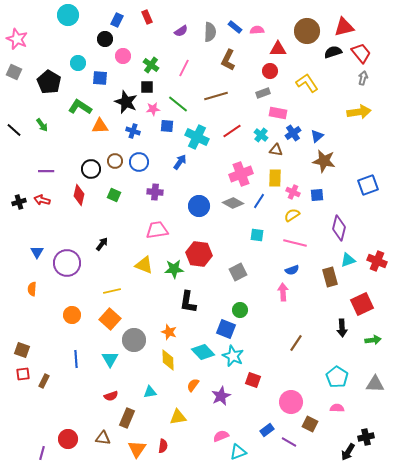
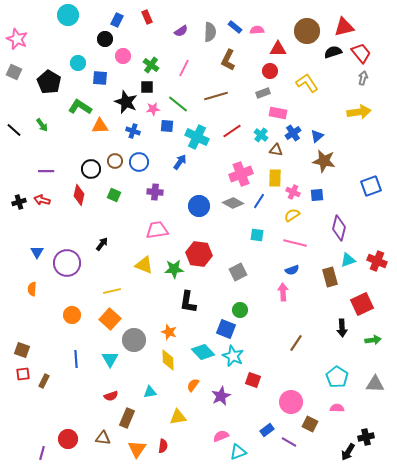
blue square at (368, 185): moved 3 px right, 1 px down
